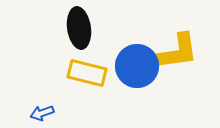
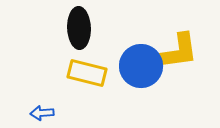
black ellipse: rotated 6 degrees clockwise
blue circle: moved 4 px right
blue arrow: rotated 15 degrees clockwise
